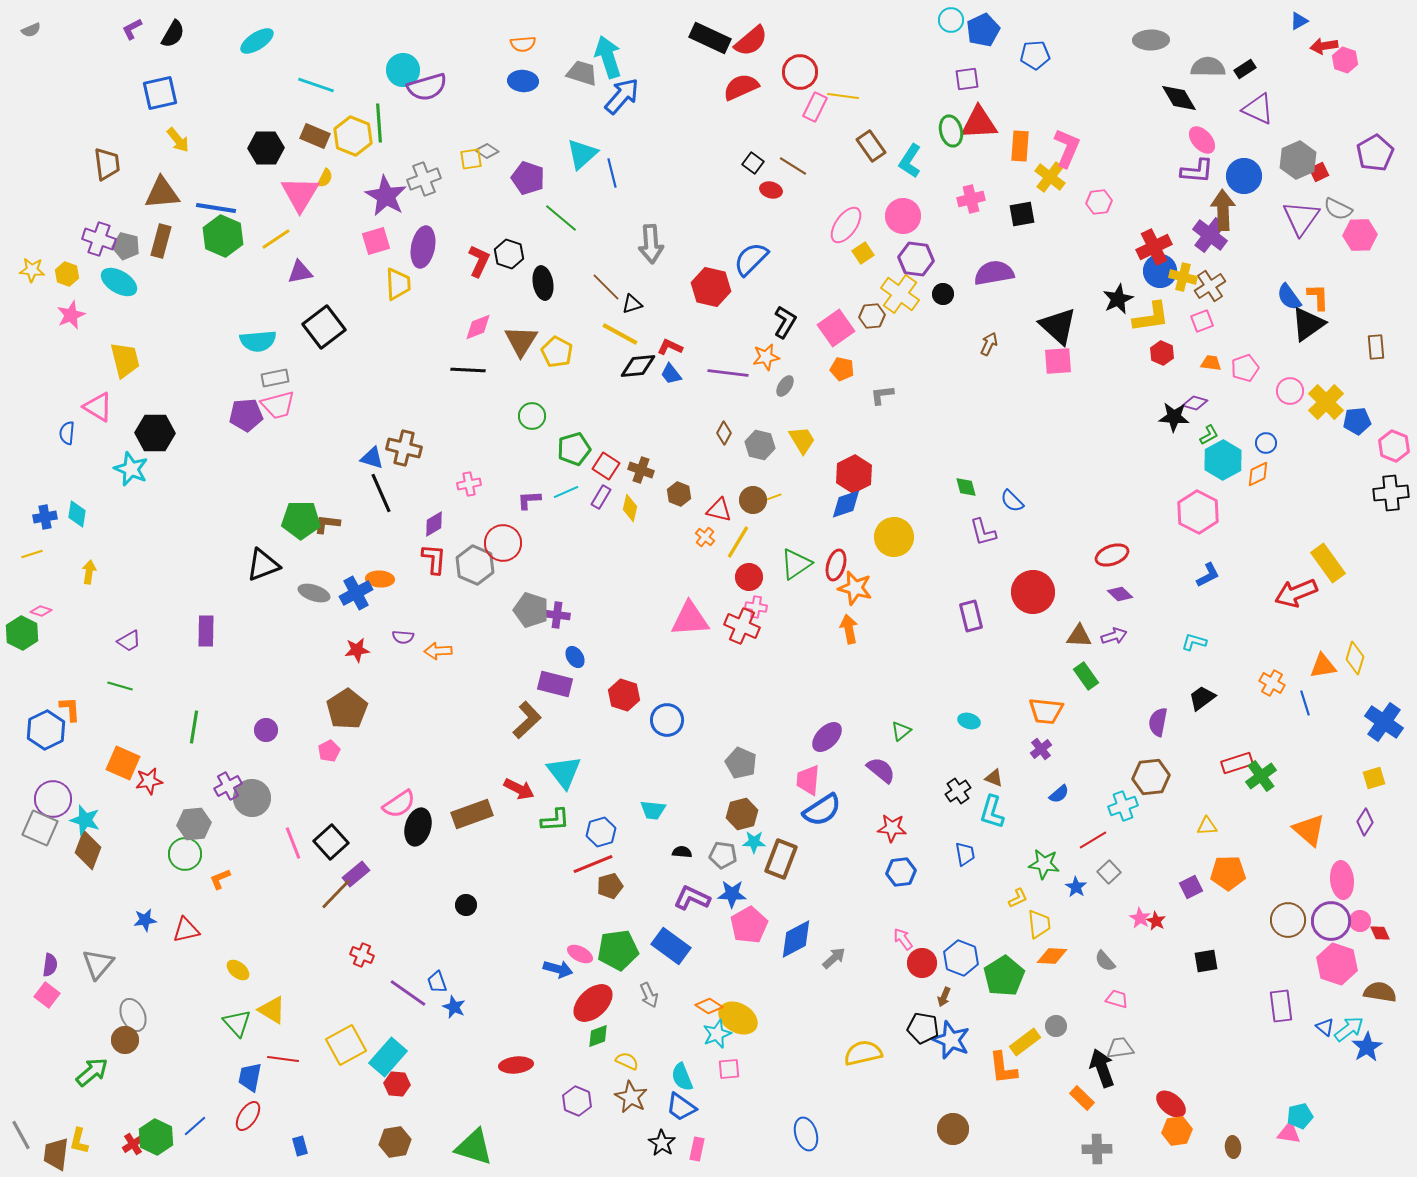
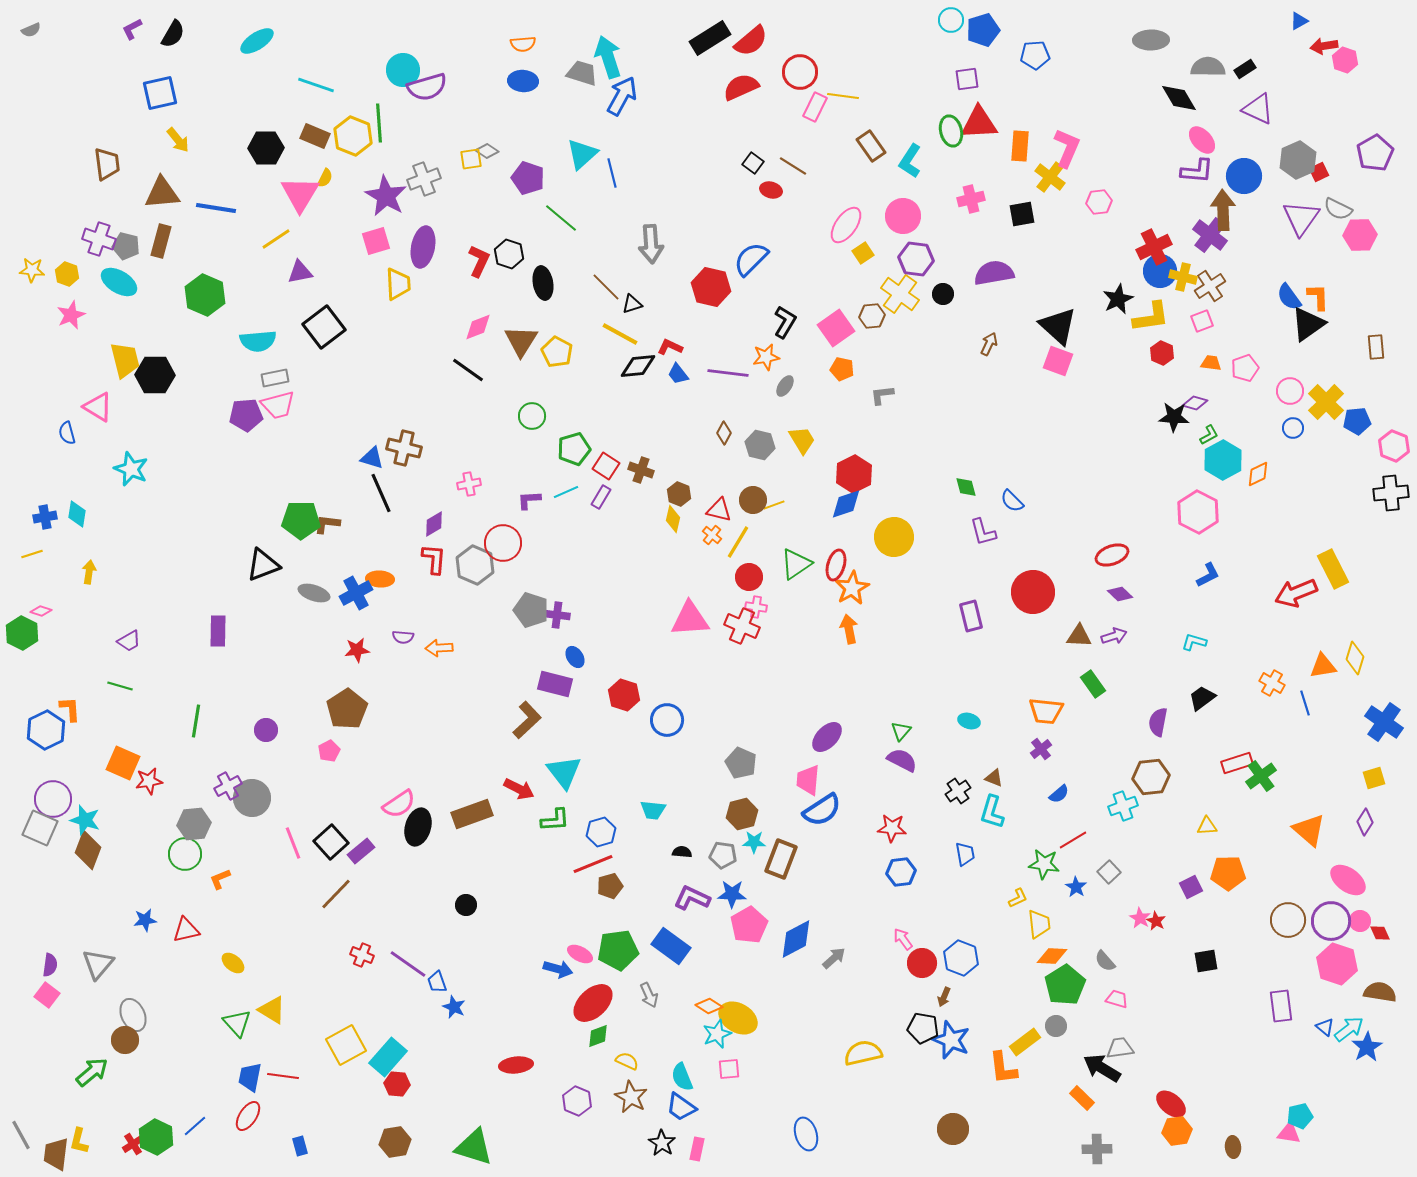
blue pentagon at (983, 30): rotated 8 degrees clockwise
black rectangle at (710, 38): rotated 57 degrees counterclockwise
blue arrow at (622, 96): rotated 12 degrees counterclockwise
green hexagon at (223, 236): moved 18 px left, 59 px down
pink square at (1058, 361): rotated 24 degrees clockwise
black line at (468, 370): rotated 32 degrees clockwise
blue trapezoid at (671, 374): moved 7 px right
blue semicircle at (67, 433): rotated 20 degrees counterclockwise
black hexagon at (155, 433): moved 58 px up
blue circle at (1266, 443): moved 27 px right, 15 px up
yellow line at (771, 498): moved 3 px right, 7 px down
yellow diamond at (630, 508): moved 43 px right, 11 px down
orange cross at (705, 537): moved 7 px right, 2 px up
yellow rectangle at (1328, 563): moved 5 px right, 6 px down; rotated 9 degrees clockwise
orange star at (855, 588): moved 3 px left; rotated 28 degrees clockwise
purple rectangle at (206, 631): moved 12 px right
orange arrow at (438, 651): moved 1 px right, 3 px up
green rectangle at (1086, 676): moved 7 px right, 8 px down
green line at (194, 727): moved 2 px right, 6 px up
green triangle at (901, 731): rotated 10 degrees counterclockwise
purple semicircle at (881, 770): moved 21 px right, 10 px up; rotated 12 degrees counterclockwise
red line at (1093, 840): moved 20 px left
purple rectangle at (356, 874): moved 5 px right, 23 px up
pink ellipse at (1342, 880): moved 6 px right; rotated 48 degrees counterclockwise
yellow ellipse at (238, 970): moved 5 px left, 7 px up
green pentagon at (1004, 976): moved 61 px right, 9 px down
purple line at (408, 993): moved 29 px up
red line at (283, 1059): moved 17 px down
black arrow at (1102, 1068): rotated 39 degrees counterclockwise
